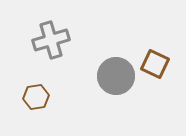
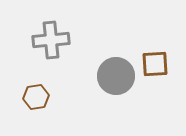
gray cross: rotated 12 degrees clockwise
brown square: rotated 28 degrees counterclockwise
